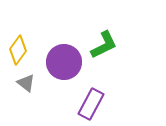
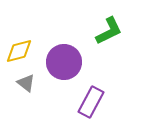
green L-shape: moved 5 px right, 14 px up
yellow diamond: moved 1 px right, 1 px down; rotated 40 degrees clockwise
purple rectangle: moved 2 px up
